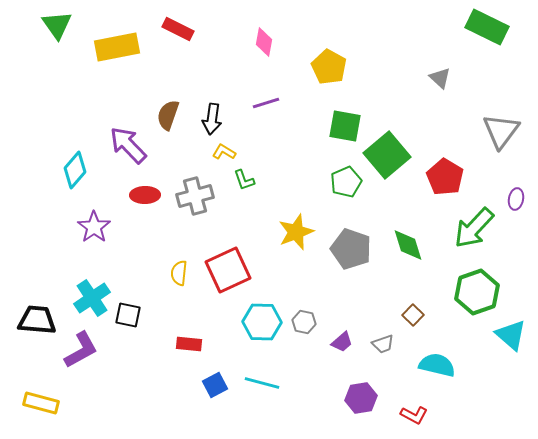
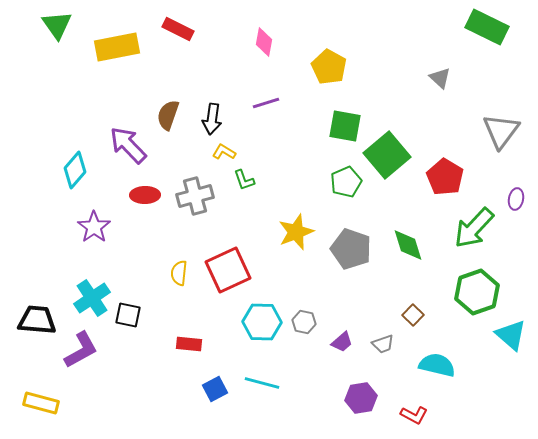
blue square at (215, 385): moved 4 px down
